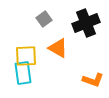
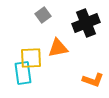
gray square: moved 1 px left, 4 px up
orange triangle: rotated 40 degrees counterclockwise
yellow square: moved 5 px right, 2 px down
